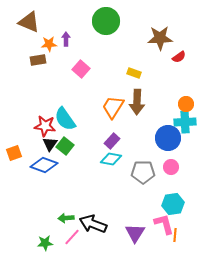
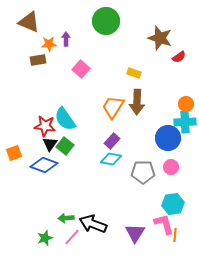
brown star: rotated 20 degrees clockwise
green star: moved 5 px up; rotated 14 degrees counterclockwise
